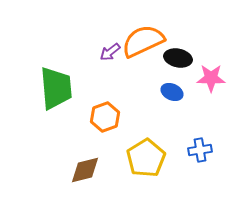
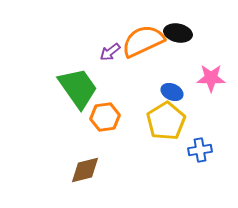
black ellipse: moved 25 px up
green trapezoid: moved 22 px right; rotated 30 degrees counterclockwise
orange hexagon: rotated 12 degrees clockwise
yellow pentagon: moved 20 px right, 37 px up
